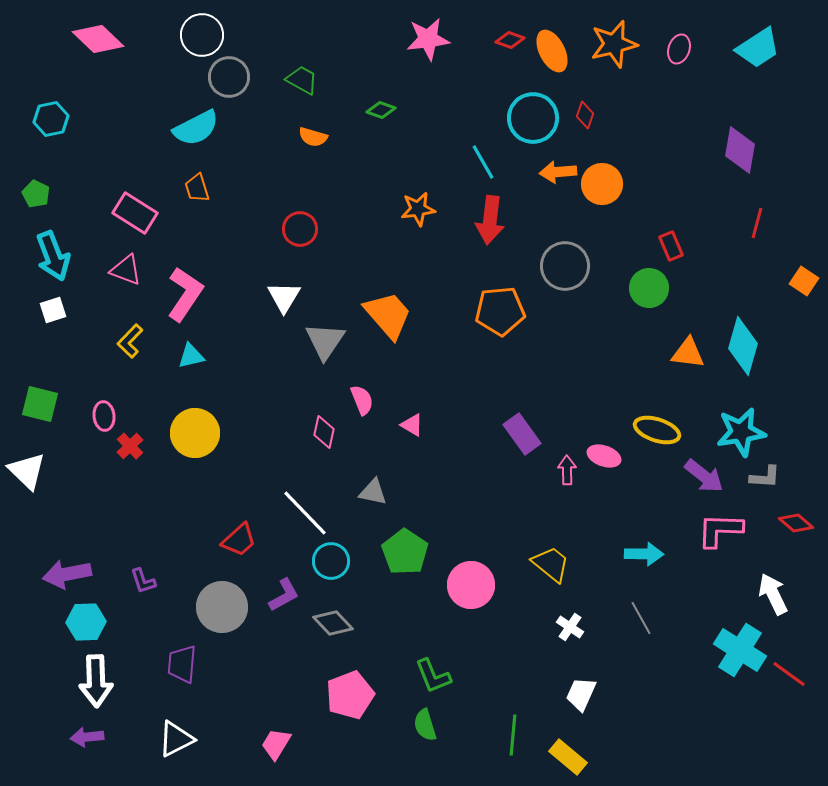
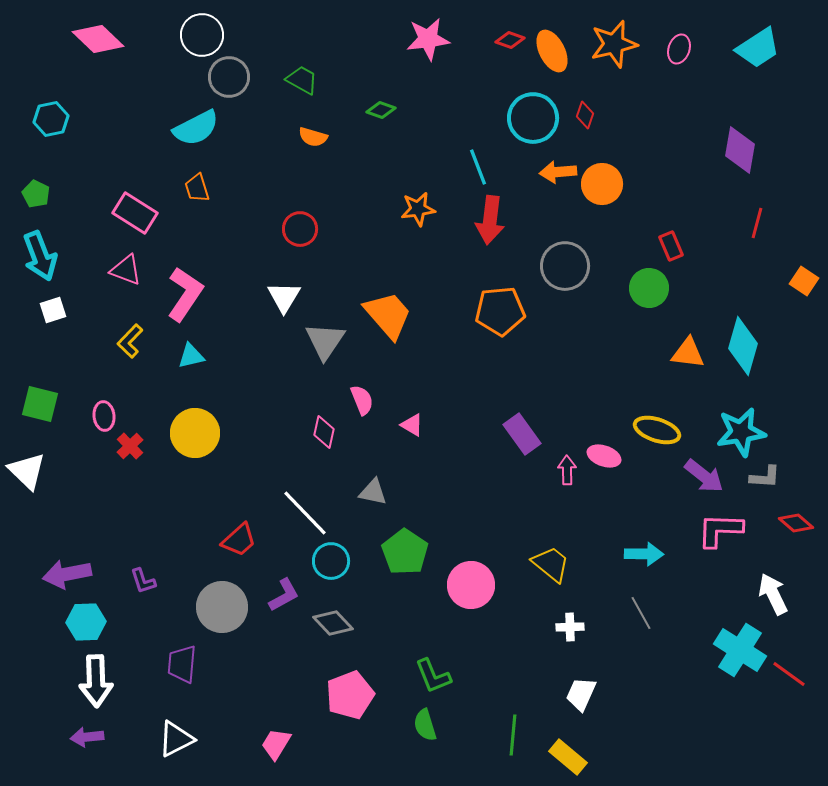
cyan line at (483, 162): moved 5 px left, 5 px down; rotated 9 degrees clockwise
cyan arrow at (53, 256): moved 13 px left
gray line at (641, 618): moved 5 px up
white cross at (570, 627): rotated 36 degrees counterclockwise
